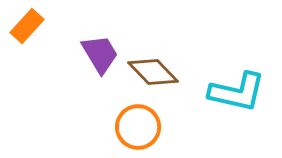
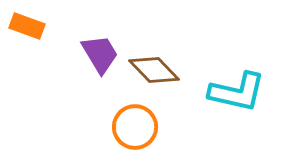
orange rectangle: rotated 68 degrees clockwise
brown diamond: moved 1 px right, 2 px up
orange circle: moved 3 px left
